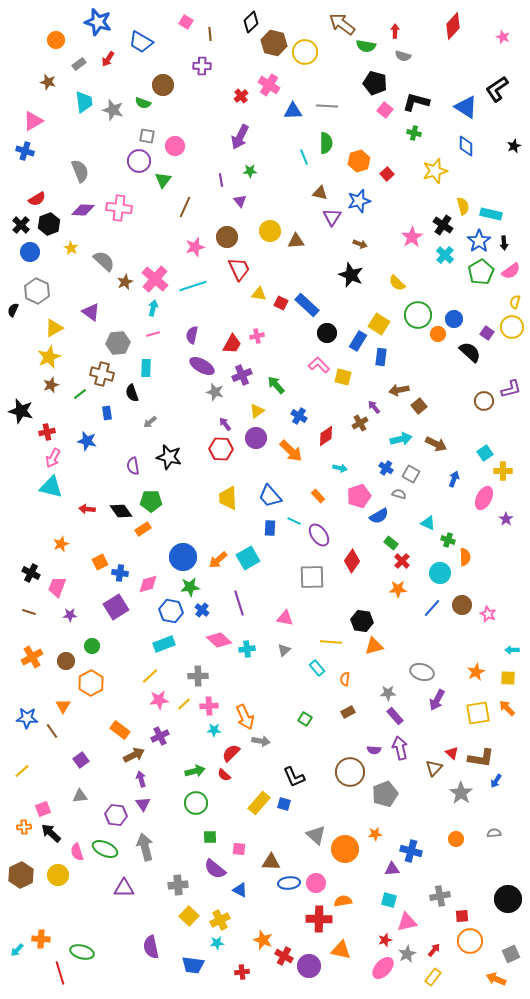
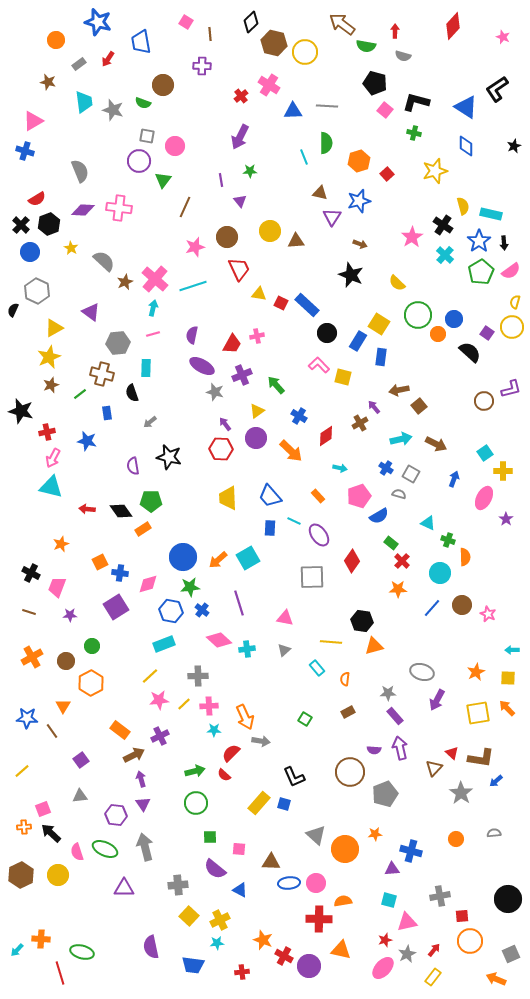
blue trapezoid at (141, 42): rotated 50 degrees clockwise
blue arrow at (496, 781): rotated 16 degrees clockwise
